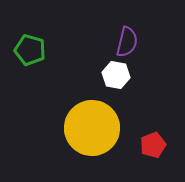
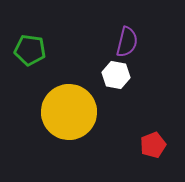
green pentagon: rotated 8 degrees counterclockwise
yellow circle: moved 23 px left, 16 px up
